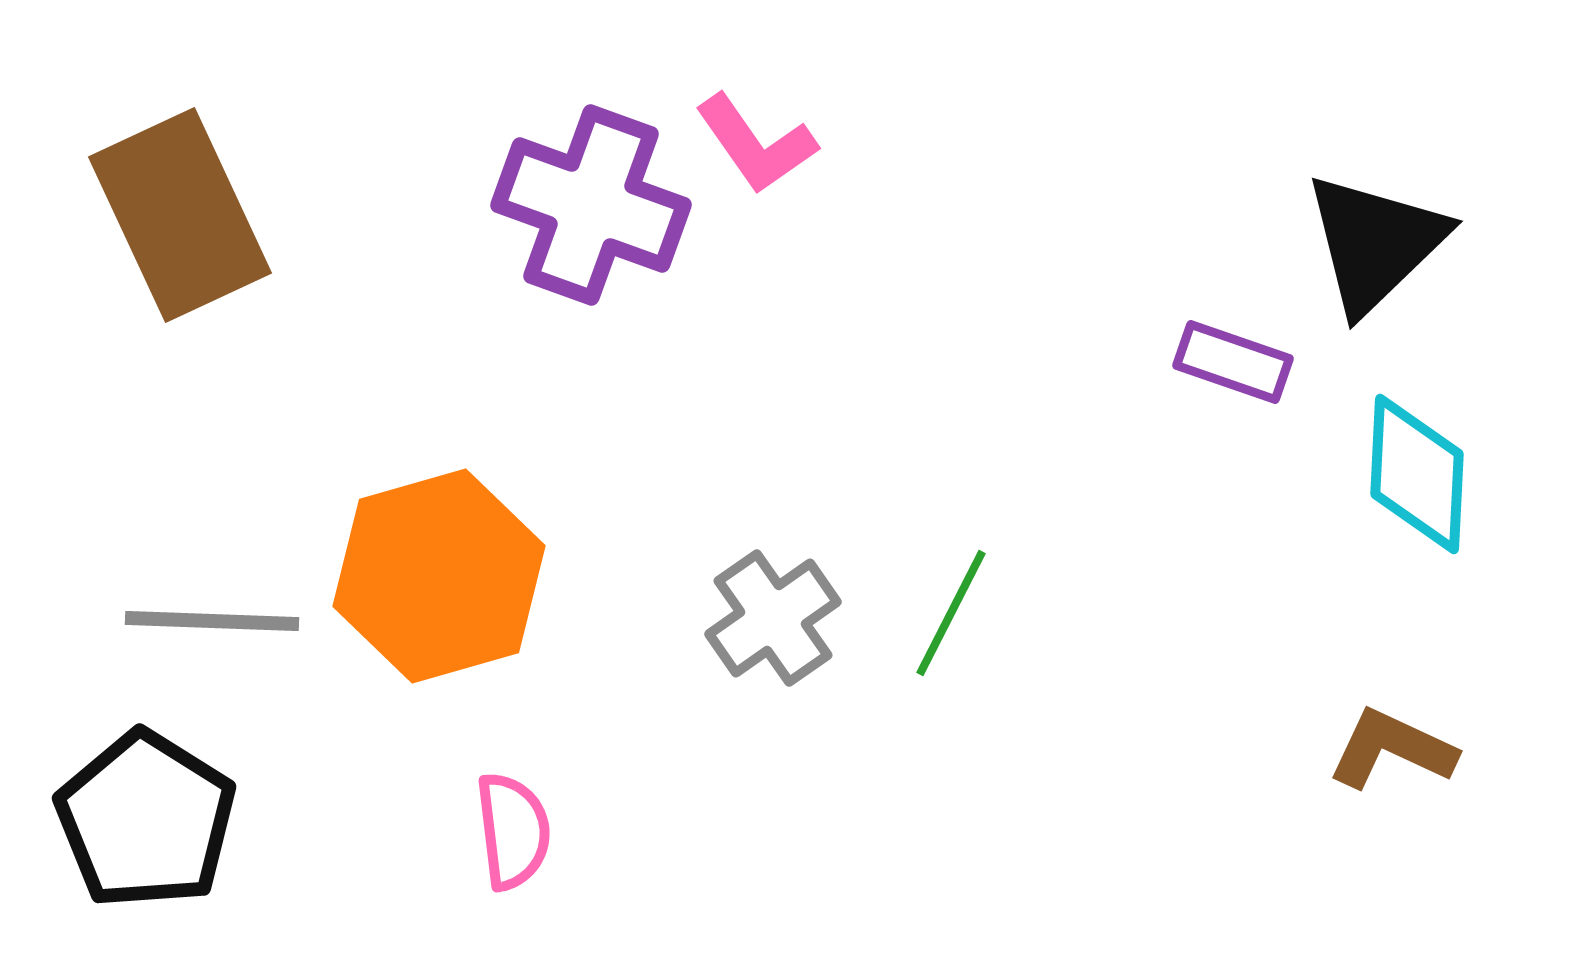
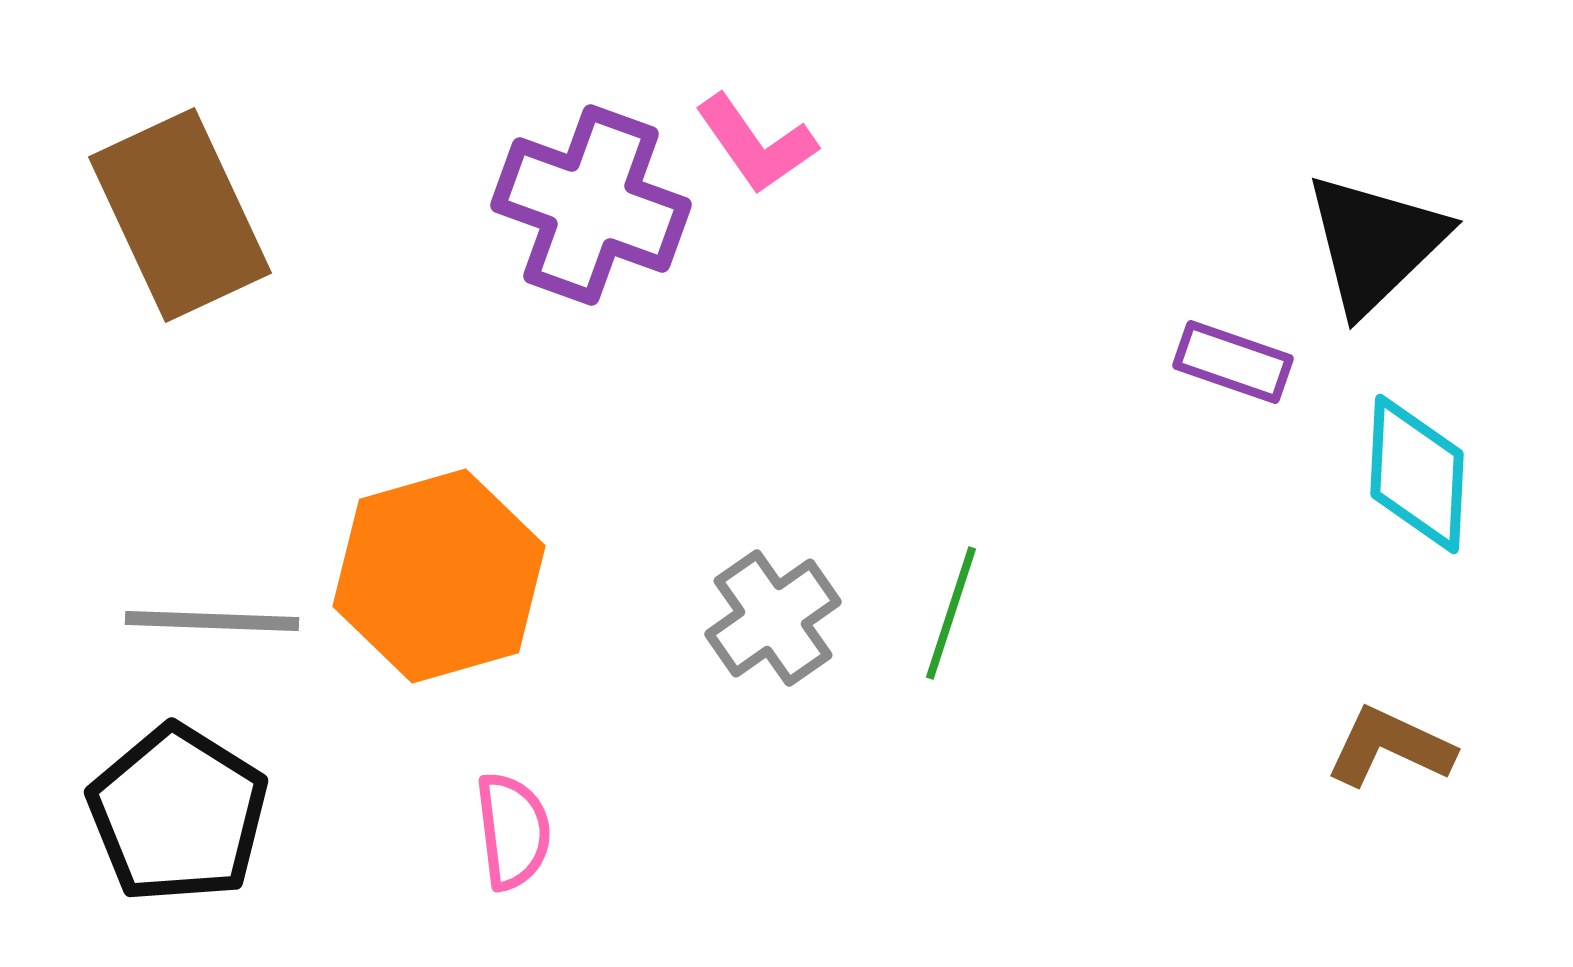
green line: rotated 9 degrees counterclockwise
brown L-shape: moved 2 px left, 2 px up
black pentagon: moved 32 px right, 6 px up
